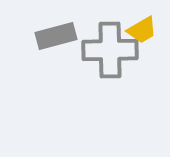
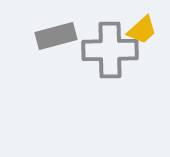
yellow trapezoid: rotated 12 degrees counterclockwise
